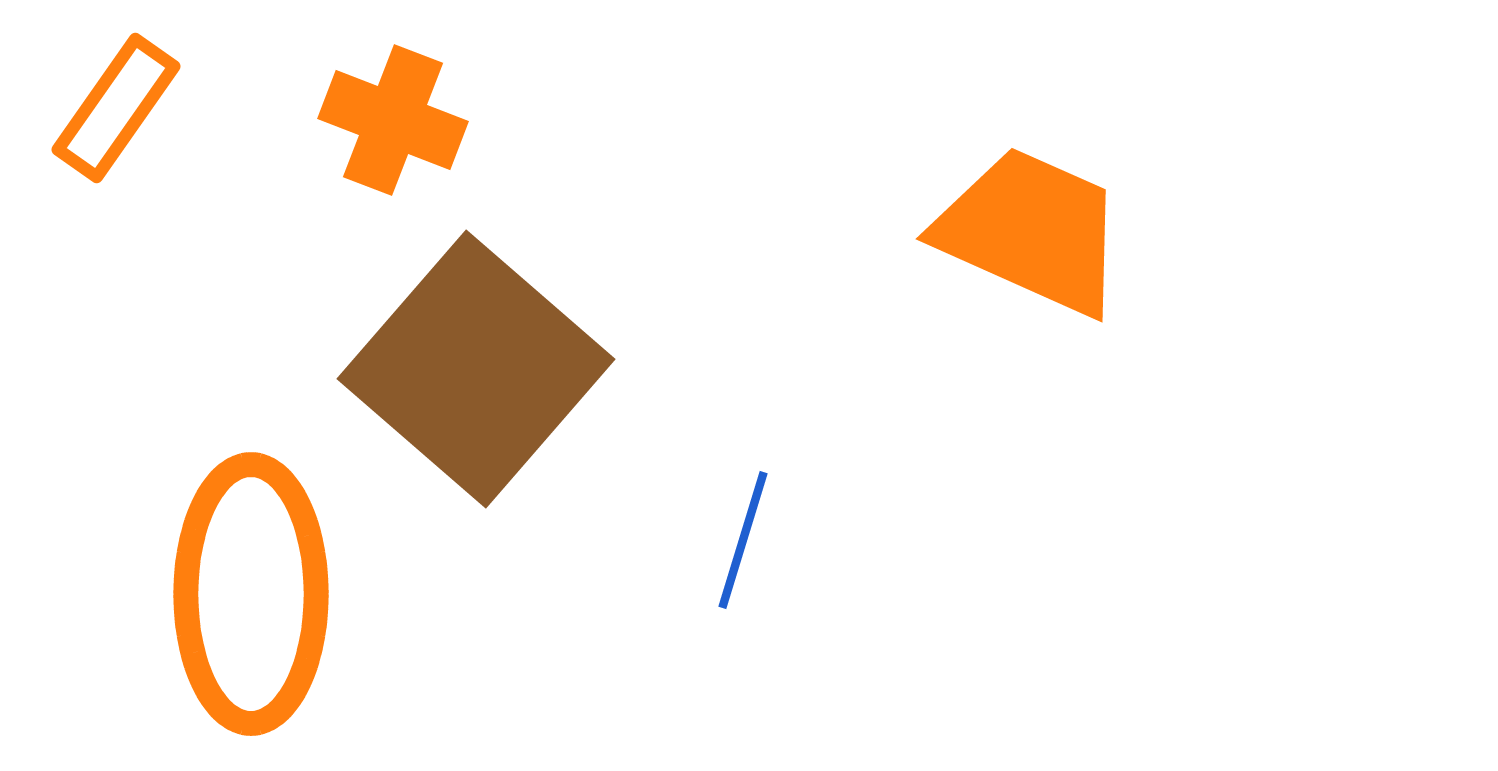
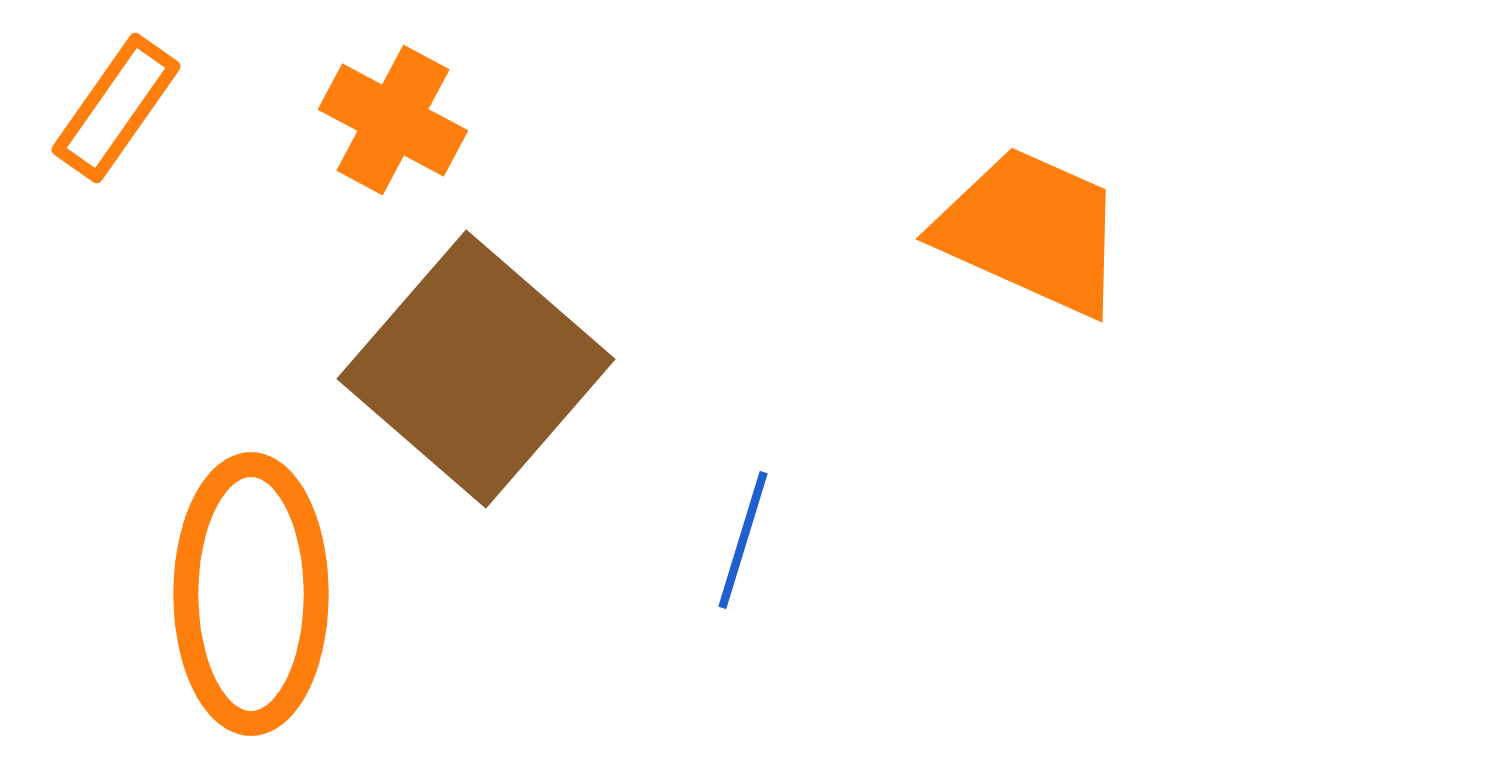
orange cross: rotated 7 degrees clockwise
